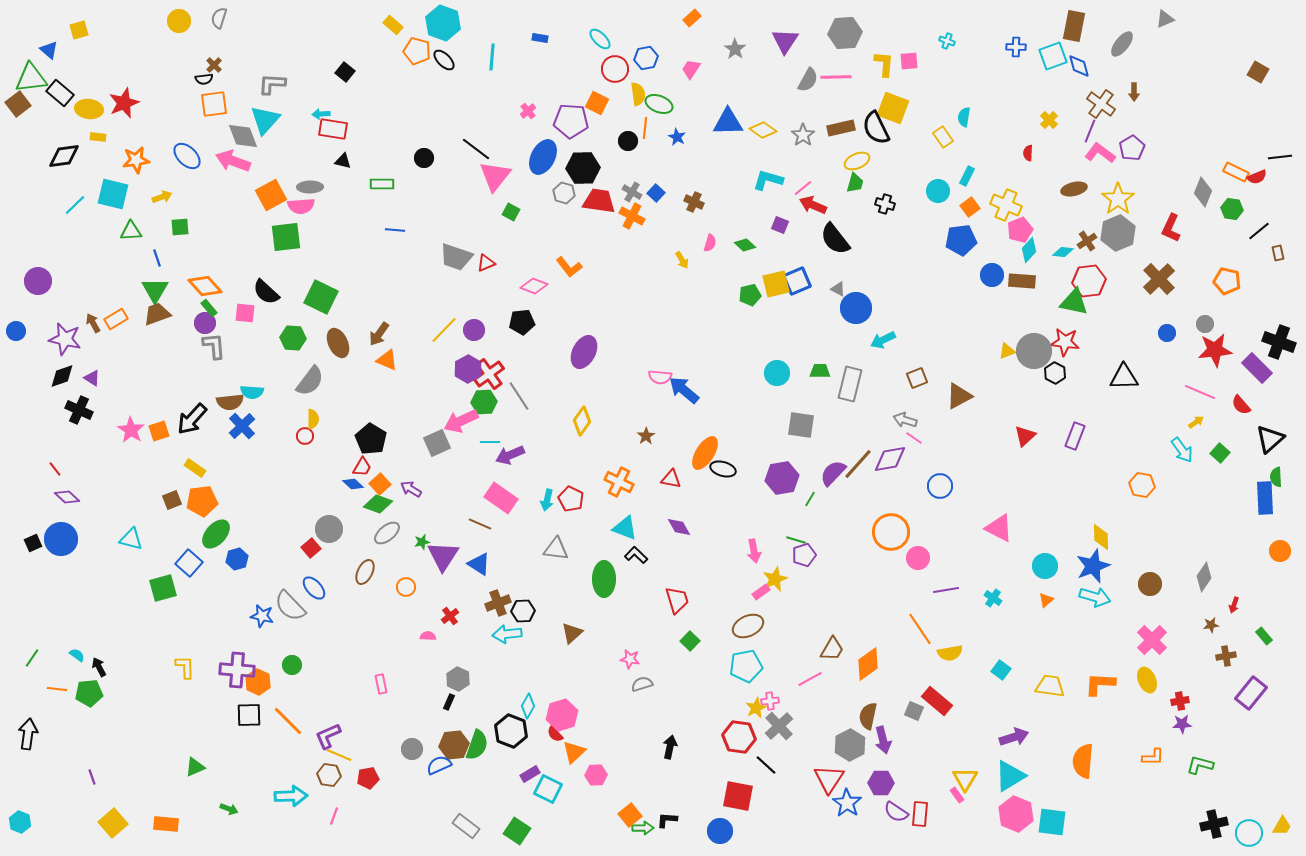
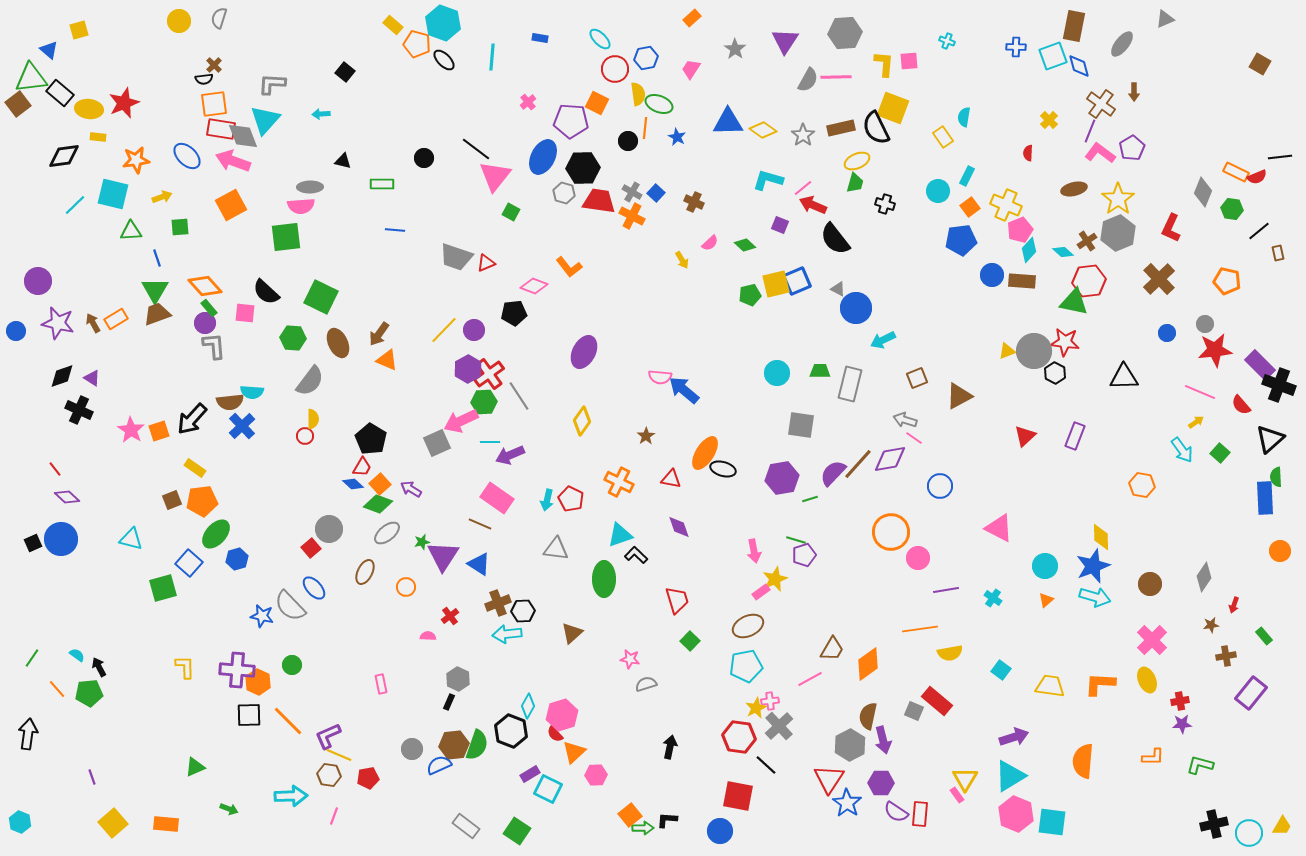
orange pentagon at (417, 51): moved 7 px up
brown square at (1258, 72): moved 2 px right, 8 px up
pink cross at (528, 111): moved 9 px up
red rectangle at (333, 129): moved 112 px left
orange square at (271, 195): moved 40 px left, 10 px down
pink semicircle at (710, 243): rotated 30 degrees clockwise
cyan diamond at (1063, 252): rotated 35 degrees clockwise
black pentagon at (522, 322): moved 8 px left, 9 px up
purple star at (65, 339): moved 7 px left, 16 px up
black cross at (1279, 342): moved 43 px down
purple rectangle at (1257, 368): moved 3 px right, 3 px up
pink rectangle at (501, 498): moved 4 px left
green line at (810, 499): rotated 42 degrees clockwise
purple diamond at (679, 527): rotated 10 degrees clockwise
cyan triangle at (625, 528): moved 5 px left, 7 px down; rotated 40 degrees counterclockwise
orange line at (920, 629): rotated 64 degrees counterclockwise
gray semicircle at (642, 684): moved 4 px right
orange line at (57, 689): rotated 42 degrees clockwise
